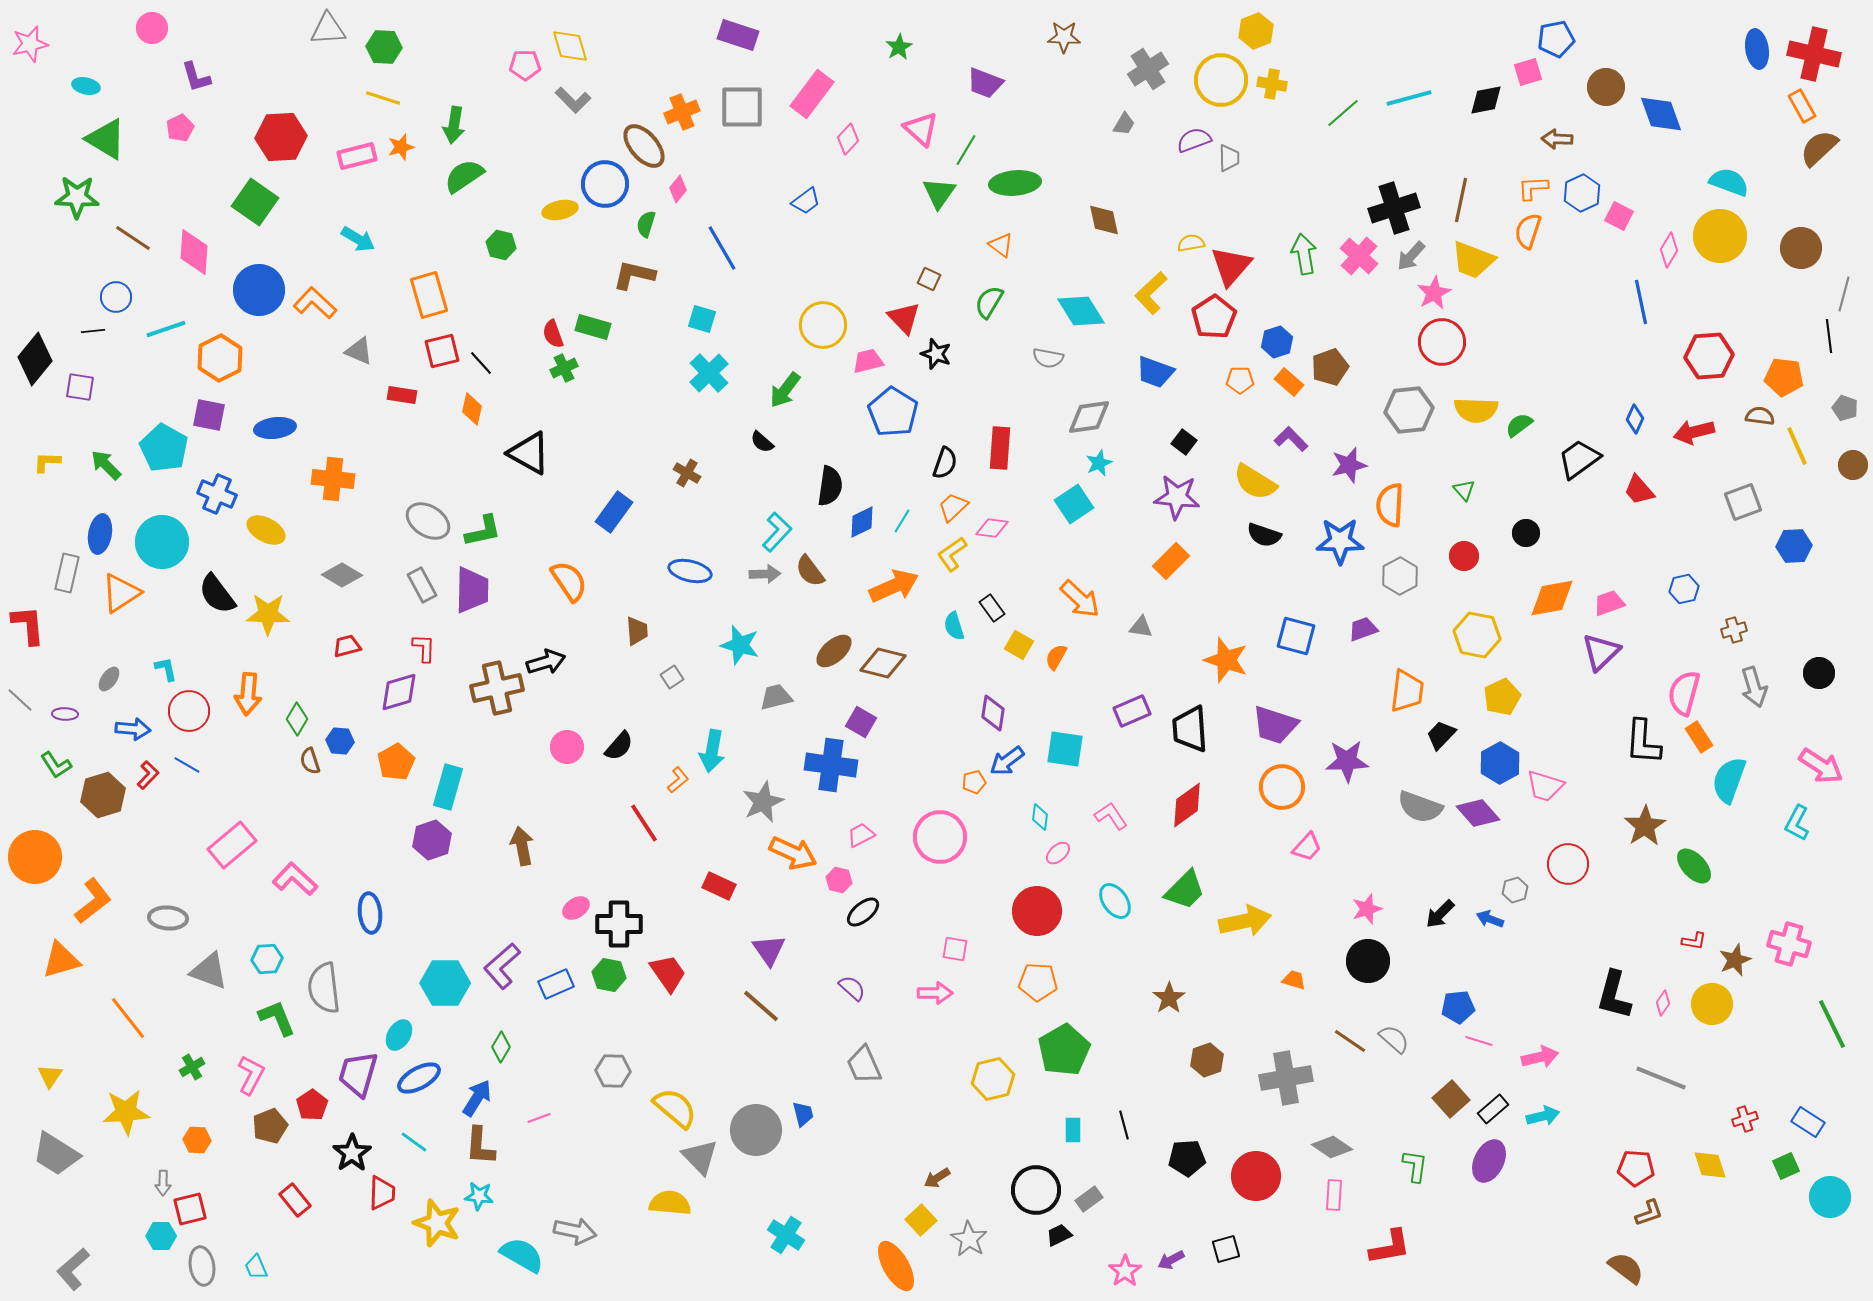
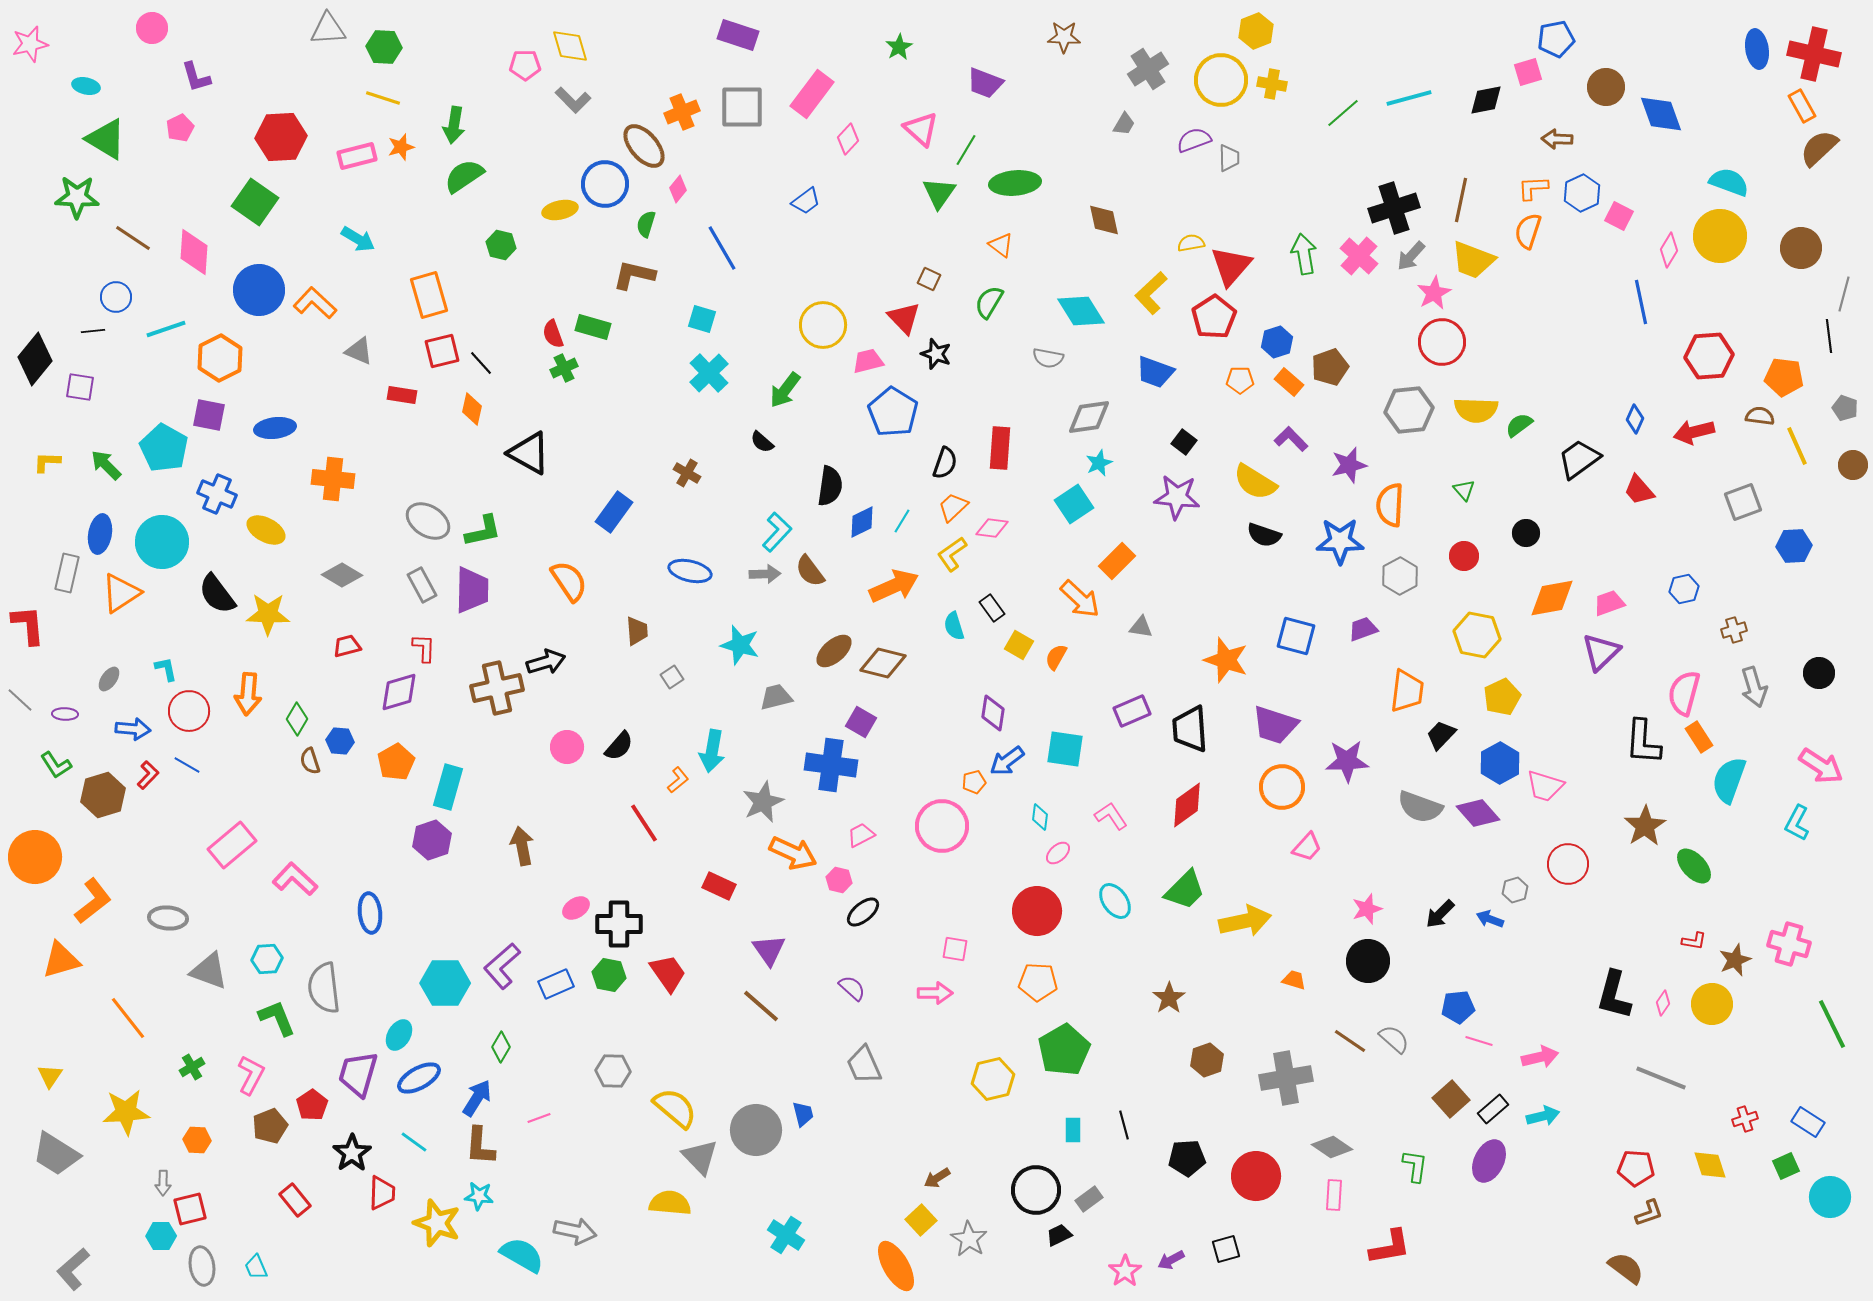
orange rectangle at (1171, 561): moved 54 px left
pink circle at (940, 837): moved 2 px right, 11 px up
